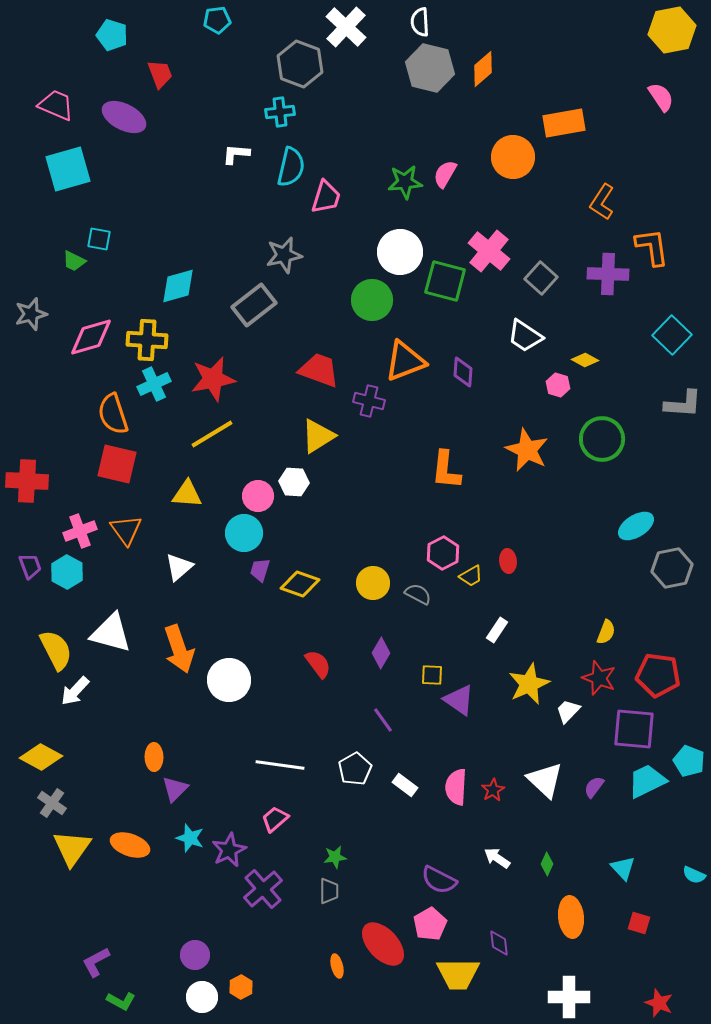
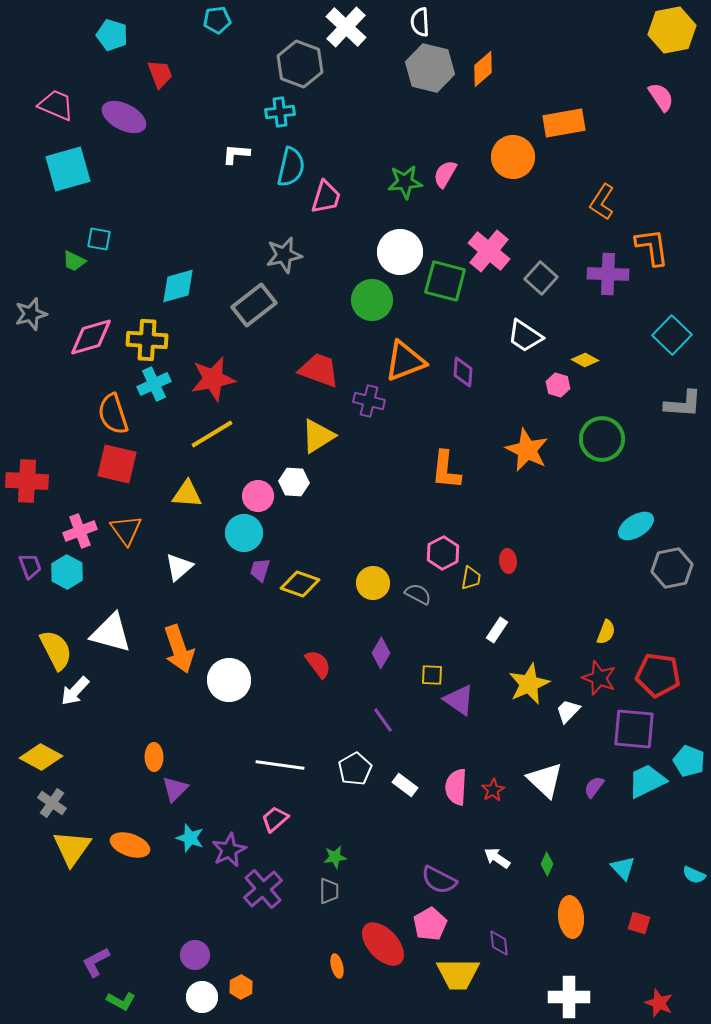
yellow trapezoid at (471, 576): moved 2 px down; rotated 50 degrees counterclockwise
